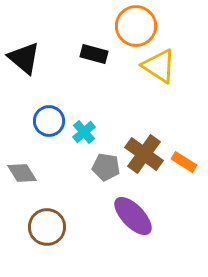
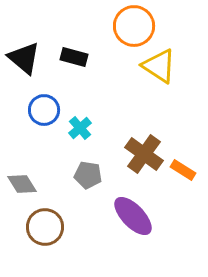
orange circle: moved 2 px left
black rectangle: moved 20 px left, 3 px down
blue circle: moved 5 px left, 11 px up
cyan cross: moved 4 px left, 4 px up
orange rectangle: moved 1 px left, 8 px down
gray pentagon: moved 18 px left, 8 px down
gray diamond: moved 11 px down
brown circle: moved 2 px left
